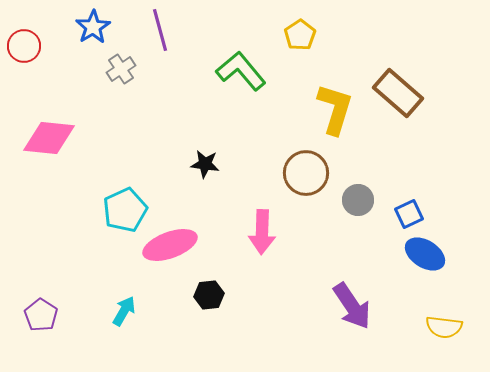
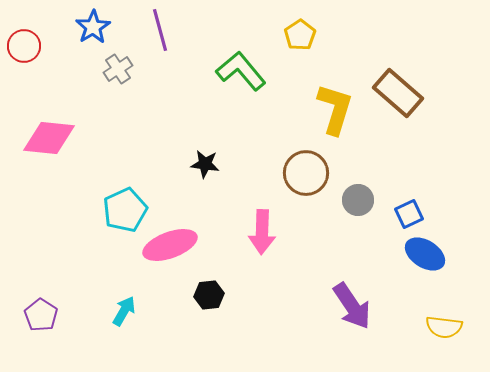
gray cross: moved 3 px left
